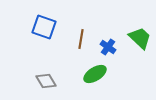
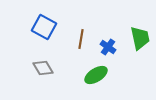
blue square: rotated 10 degrees clockwise
green trapezoid: rotated 35 degrees clockwise
green ellipse: moved 1 px right, 1 px down
gray diamond: moved 3 px left, 13 px up
